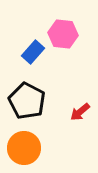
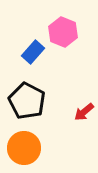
pink hexagon: moved 2 px up; rotated 16 degrees clockwise
red arrow: moved 4 px right
